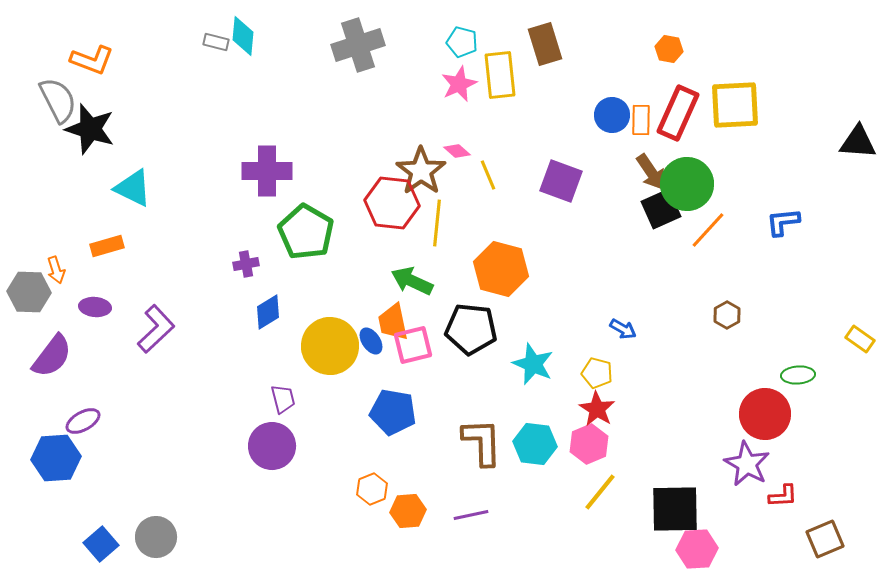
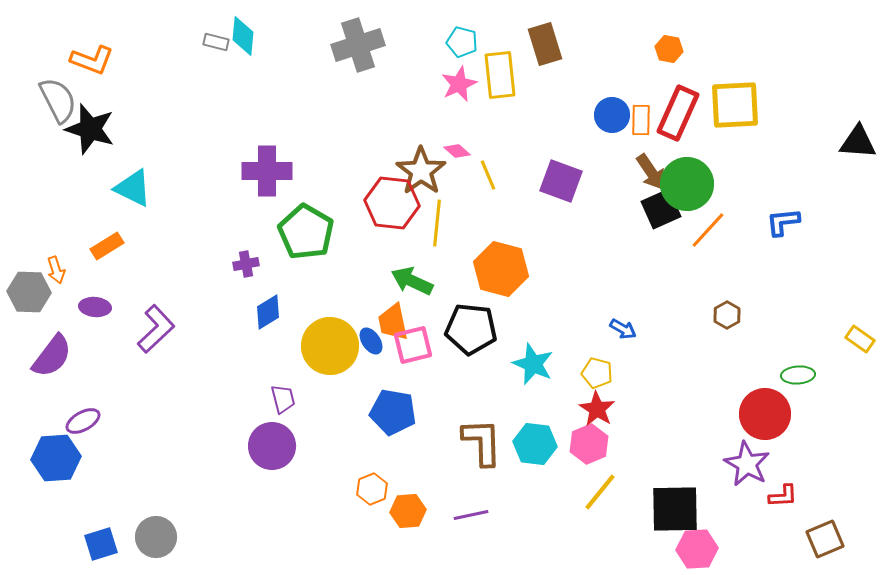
orange rectangle at (107, 246): rotated 16 degrees counterclockwise
blue square at (101, 544): rotated 24 degrees clockwise
